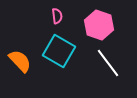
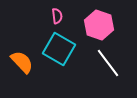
cyan square: moved 2 px up
orange semicircle: moved 2 px right, 1 px down
